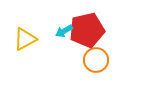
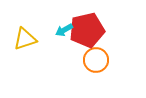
cyan arrow: moved 1 px up
yellow triangle: rotated 10 degrees clockwise
